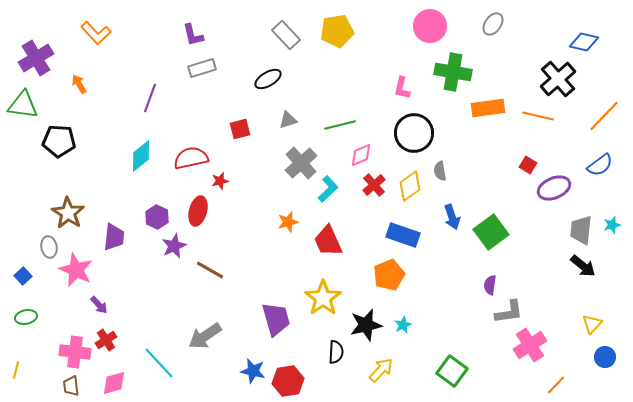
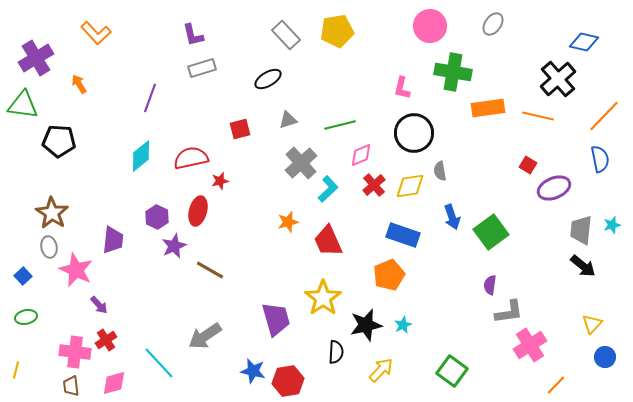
blue semicircle at (600, 165): moved 6 px up; rotated 64 degrees counterclockwise
yellow diamond at (410, 186): rotated 28 degrees clockwise
brown star at (68, 213): moved 16 px left
purple trapezoid at (114, 237): moved 1 px left, 3 px down
